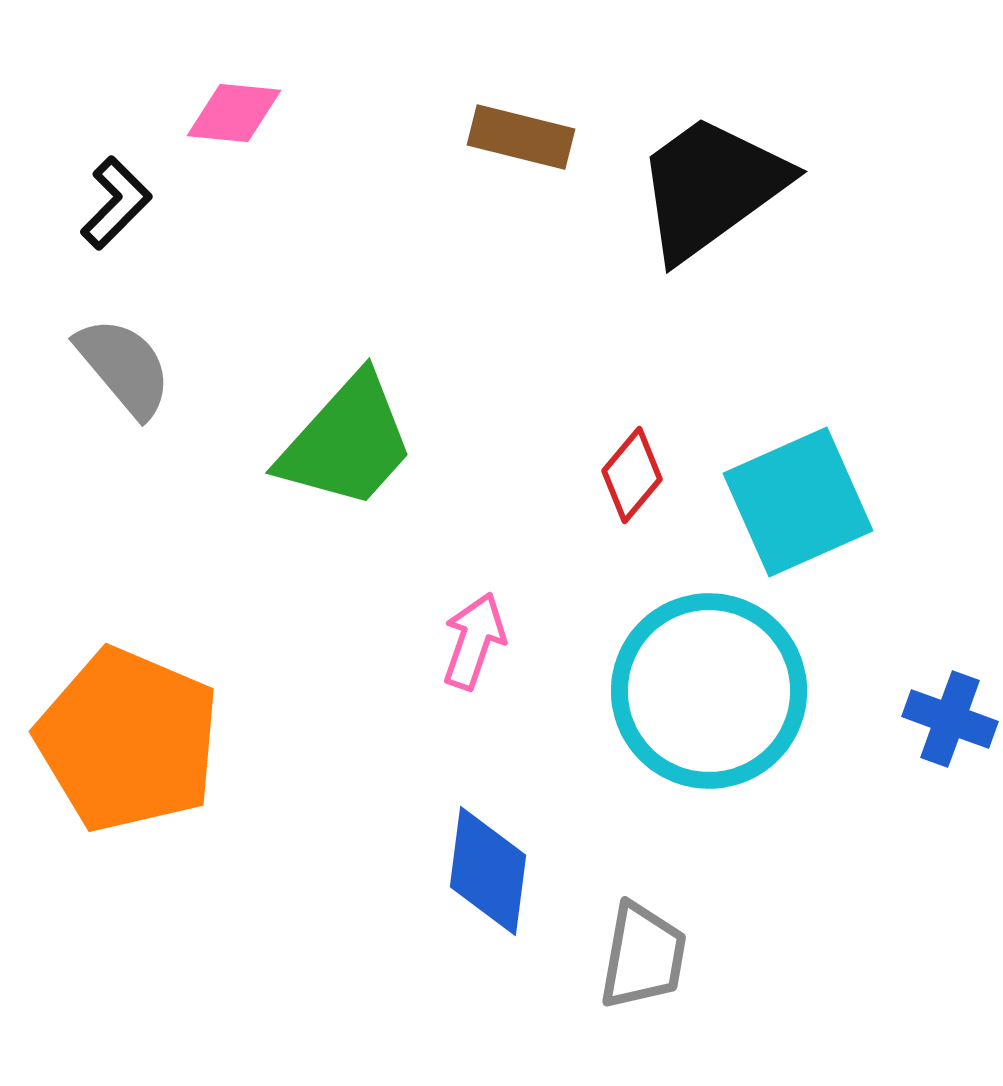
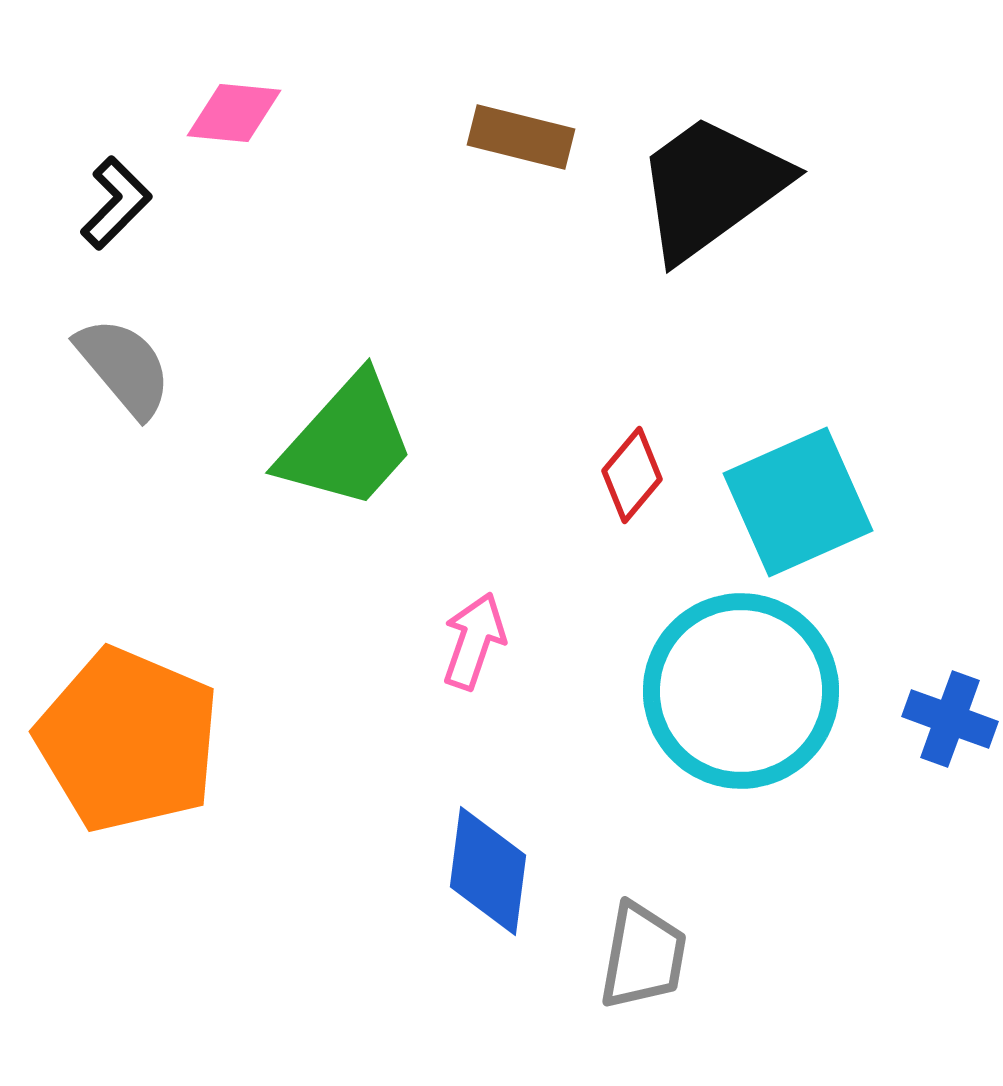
cyan circle: moved 32 px right
